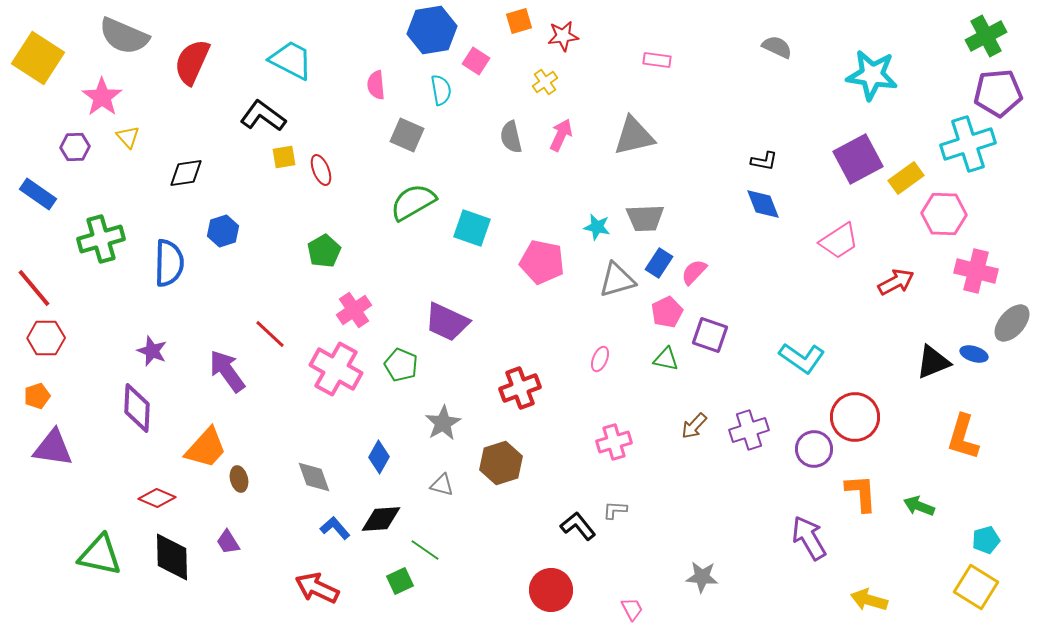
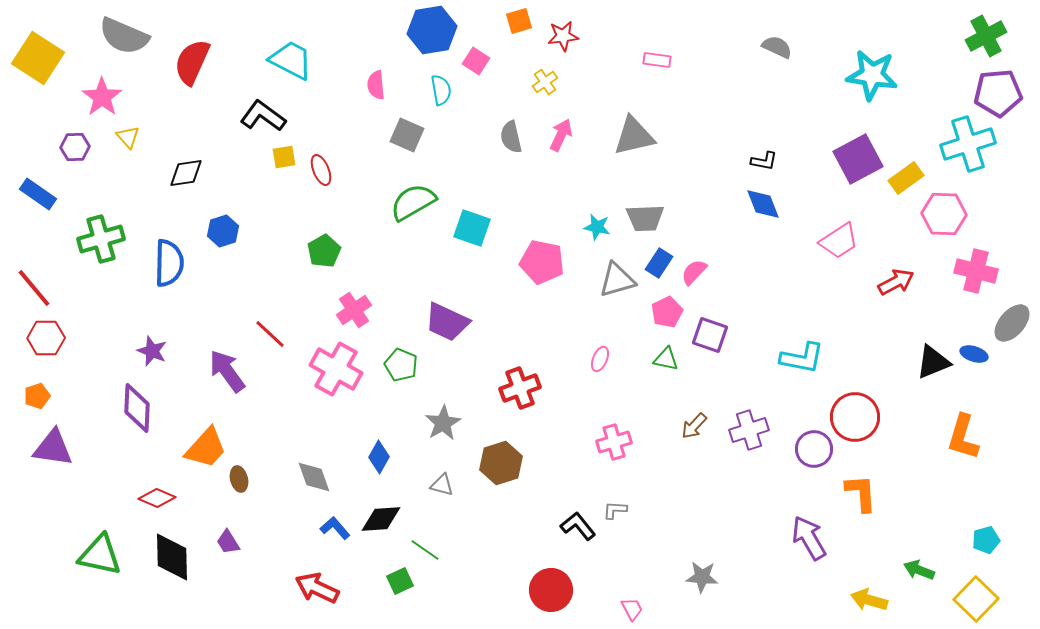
cyan L-shape at (802, 358): rotated 24 degrees counterclockwise
green arrow at (919, 506): moved 64 px down
yellow square at (976, 587): moved 12 px down; rotated 12 degrees clockwise
